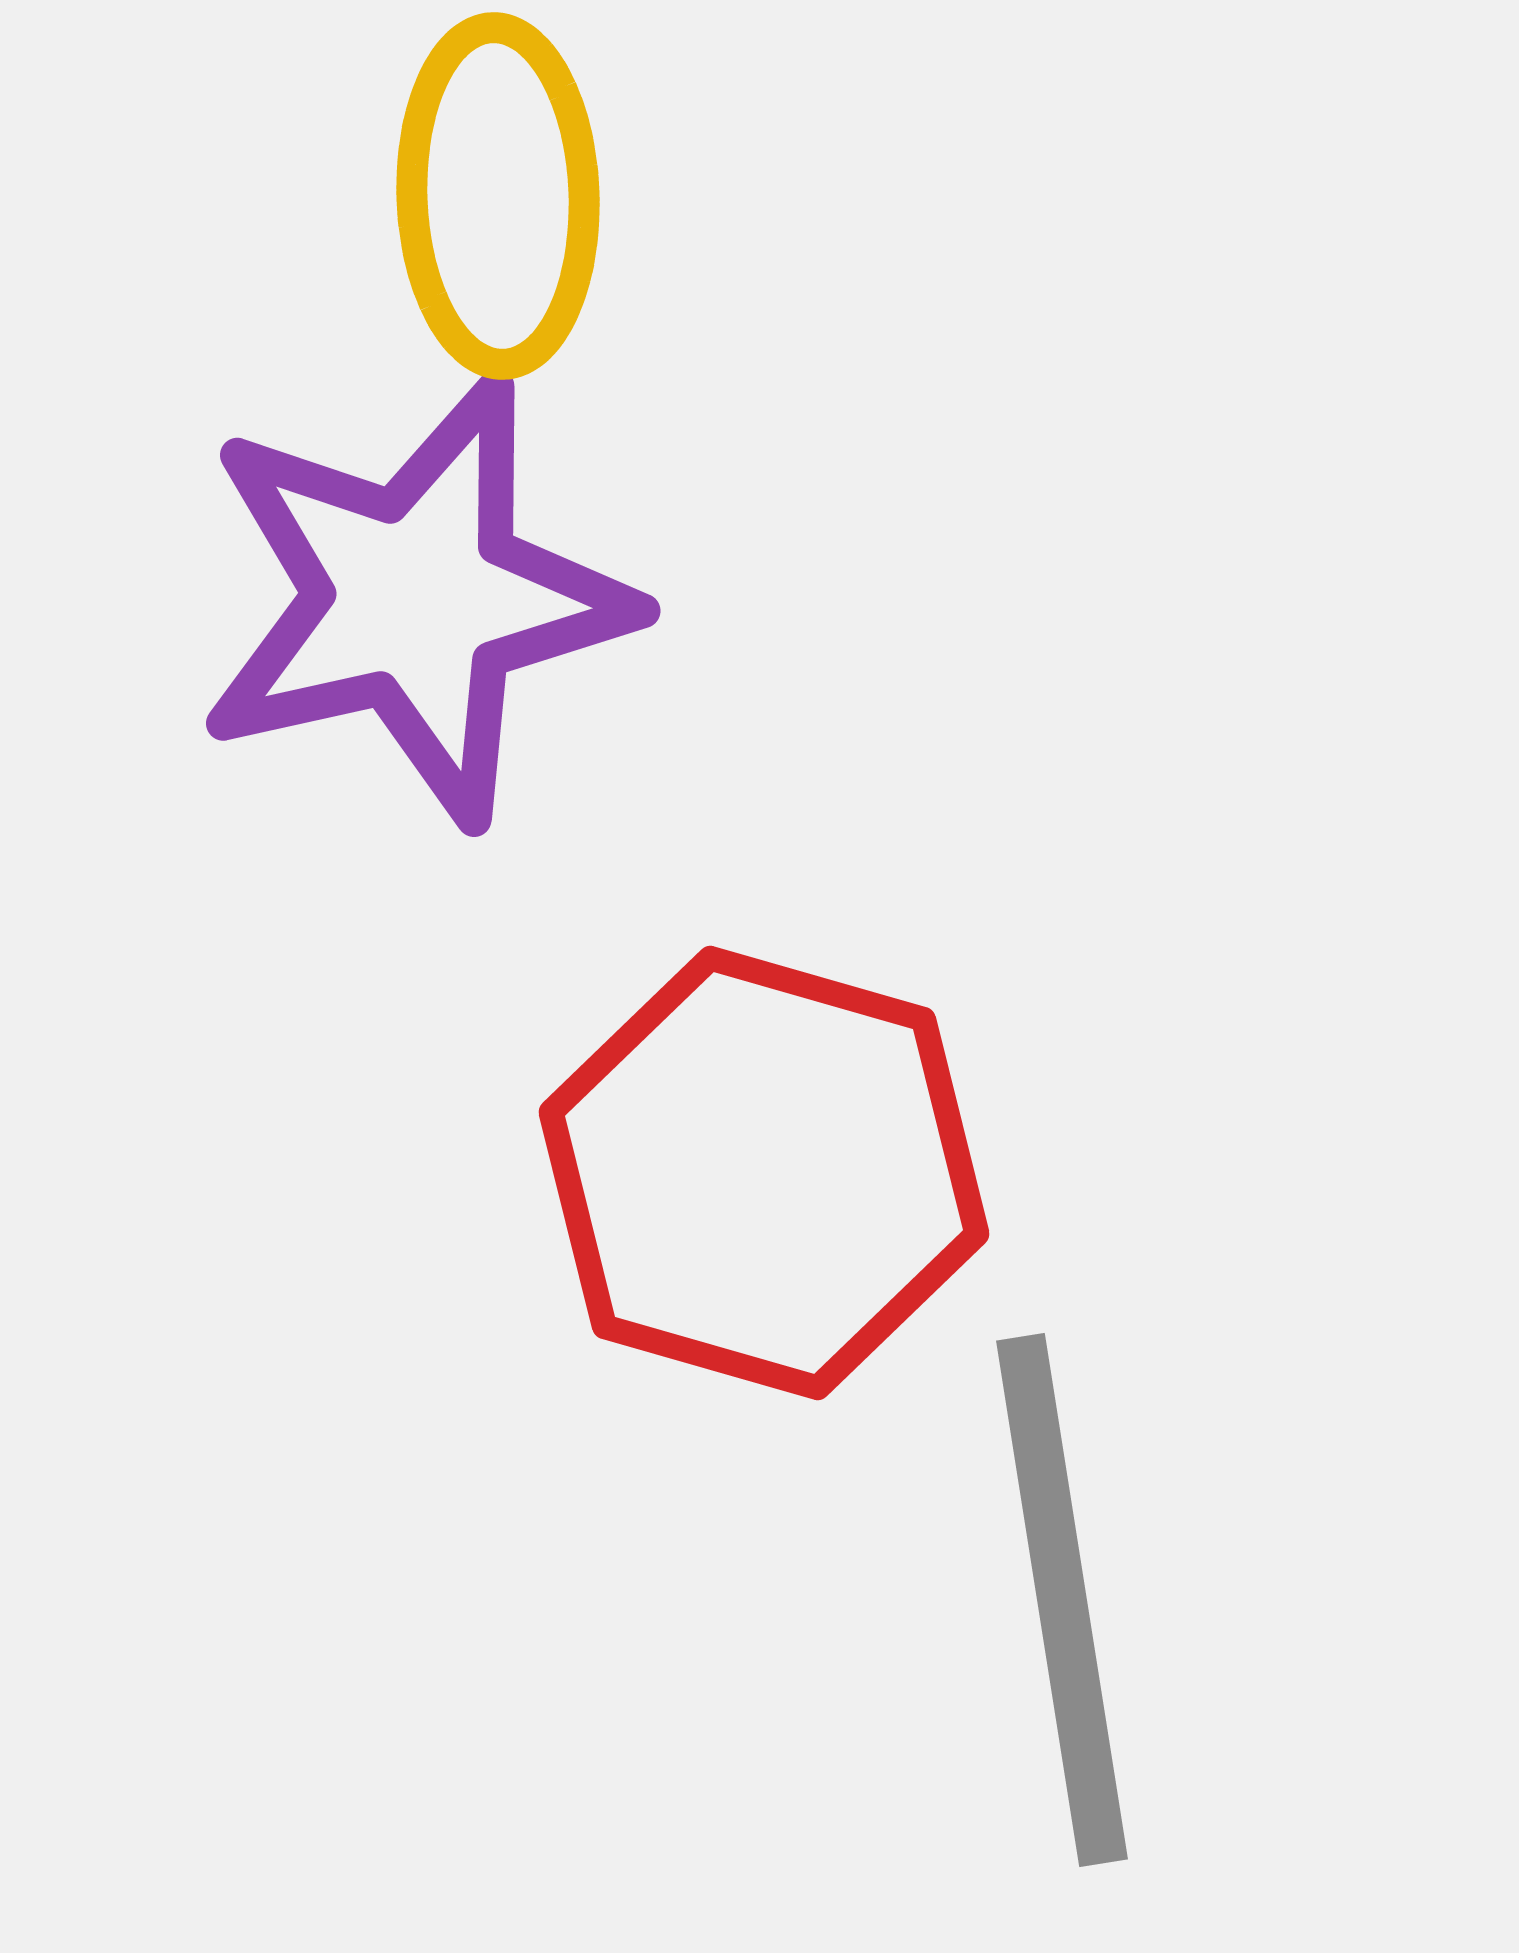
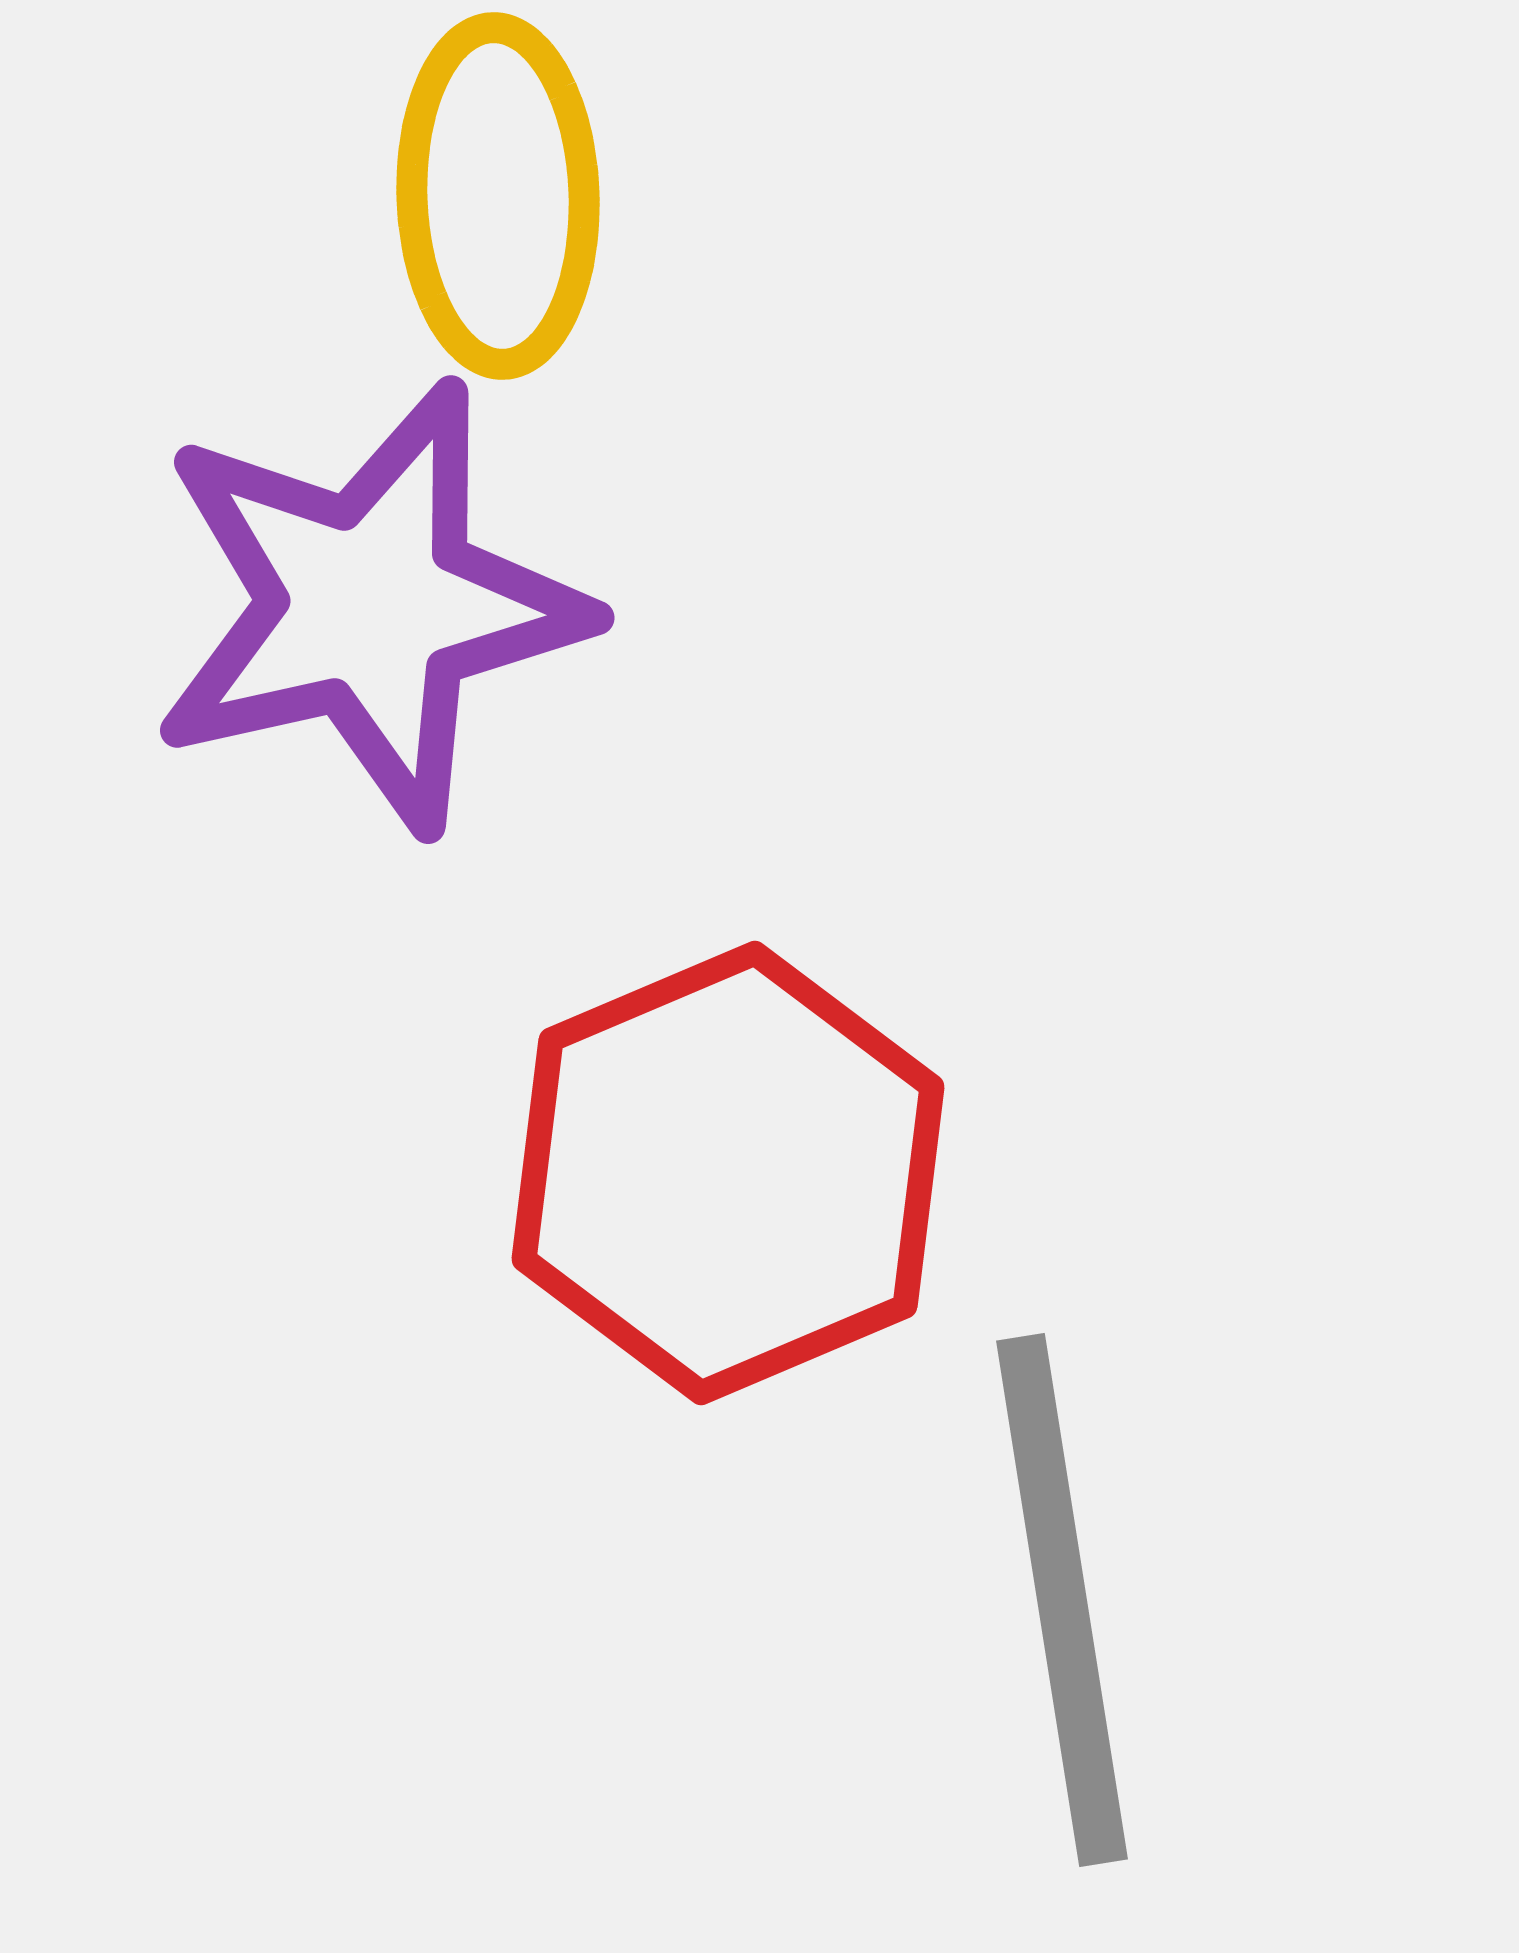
purple star: moved 46 px left, 7 px down
red hexagon: moved 36 px left; rotated 21 degrees clockwise
